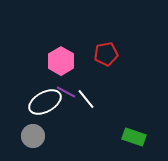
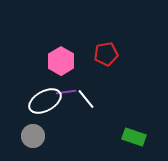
purple line: rotated 36 degrees counterclockwise
white ellipse: moved 1 px up
